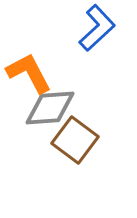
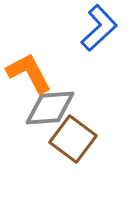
blue L-shape: moved 2 px right
brown square: moved 2 px left, 1 px up
